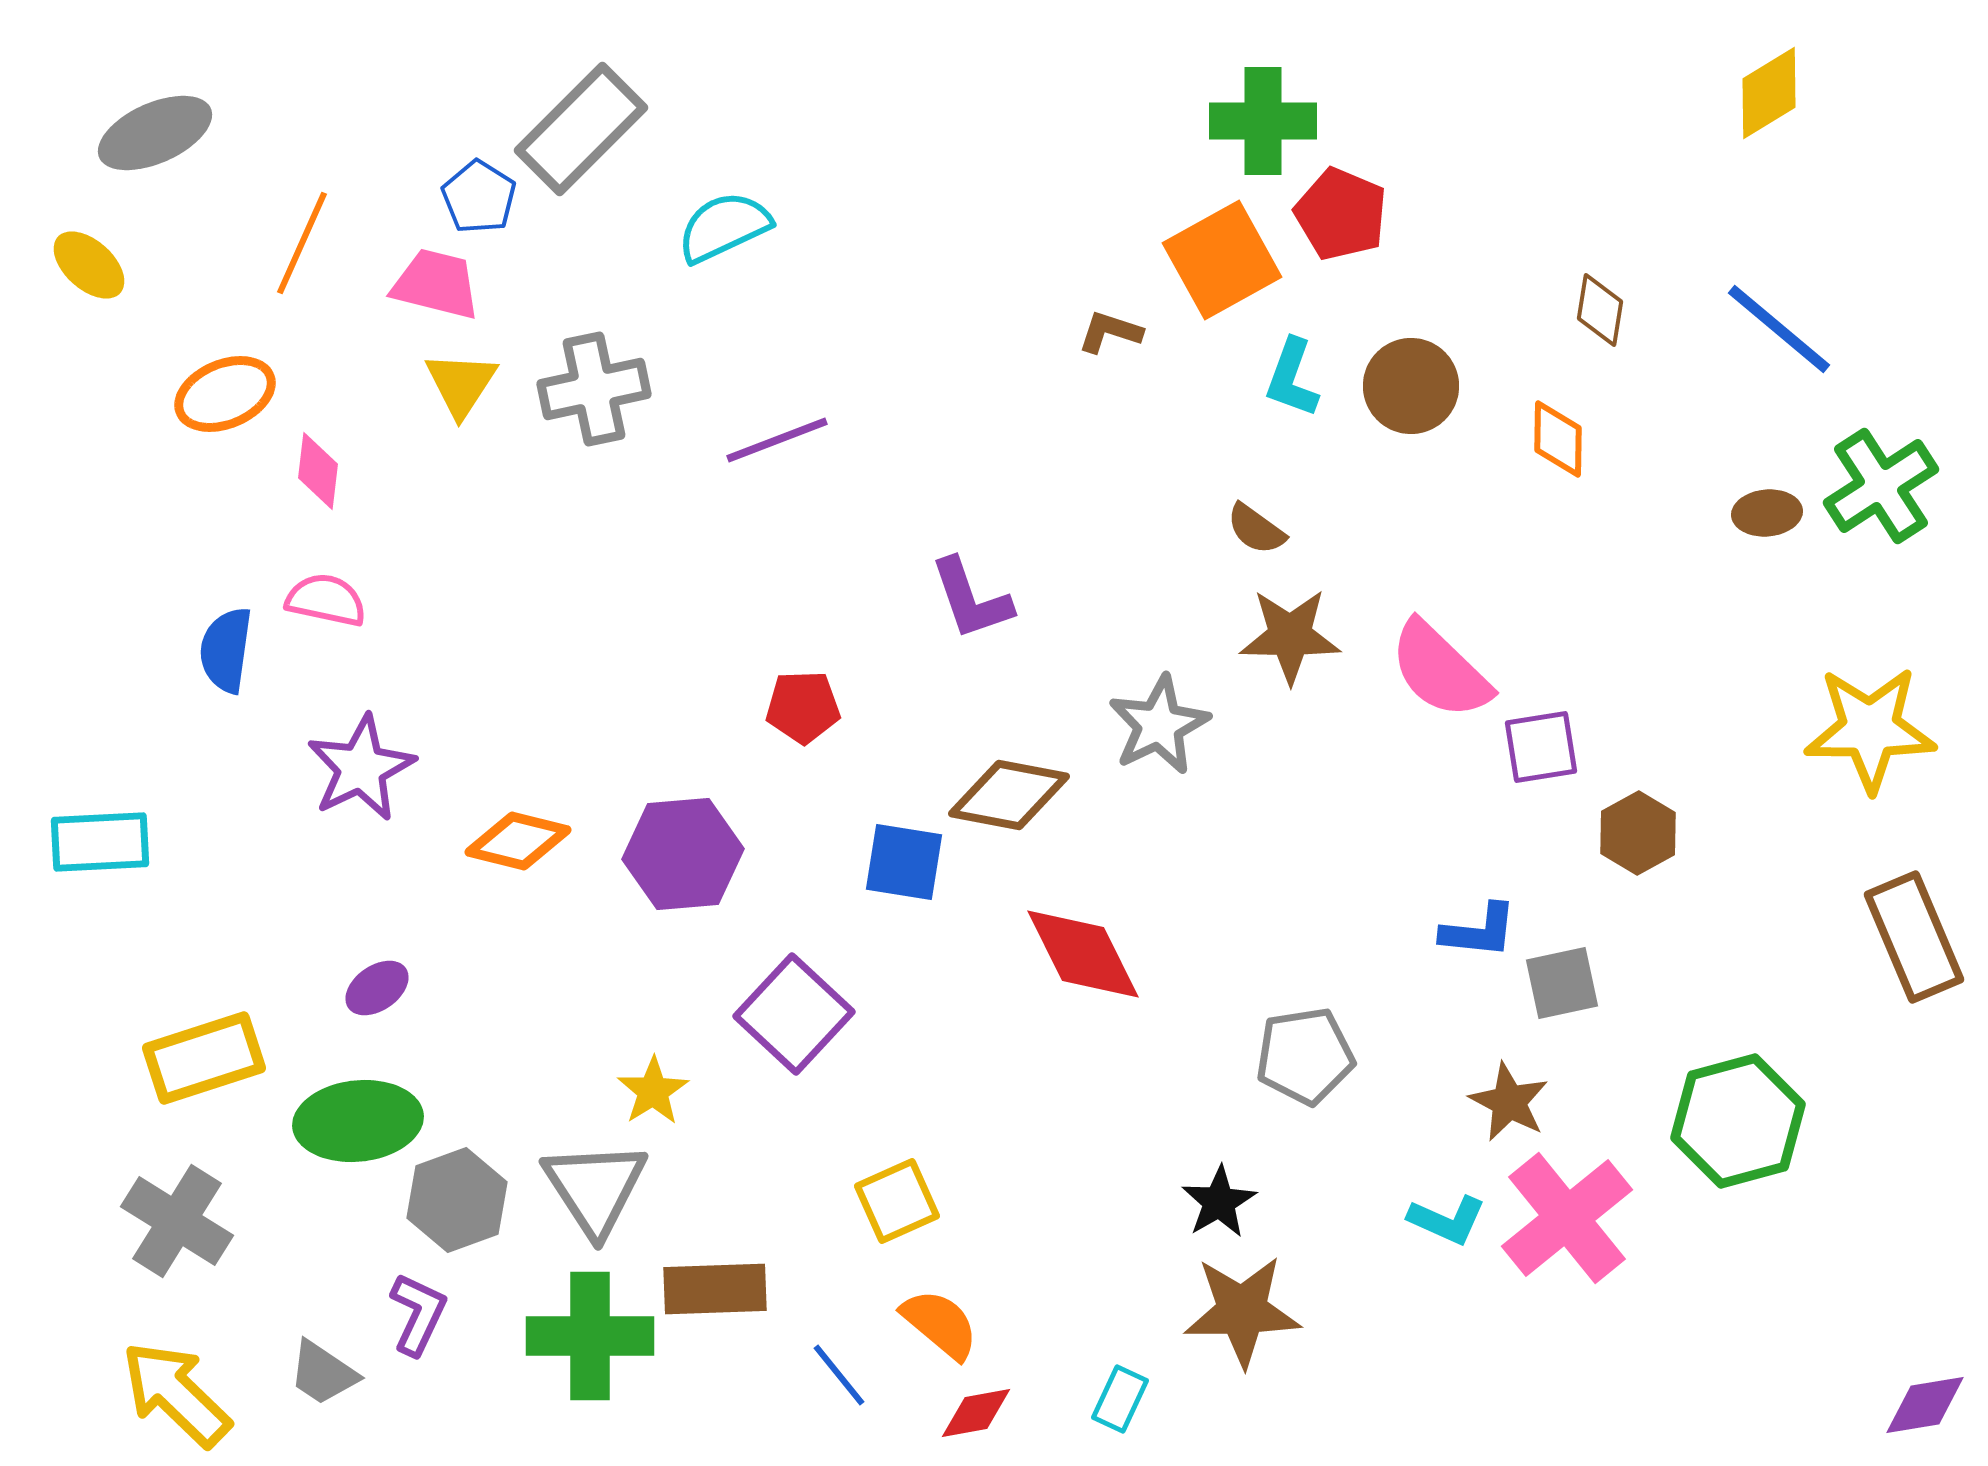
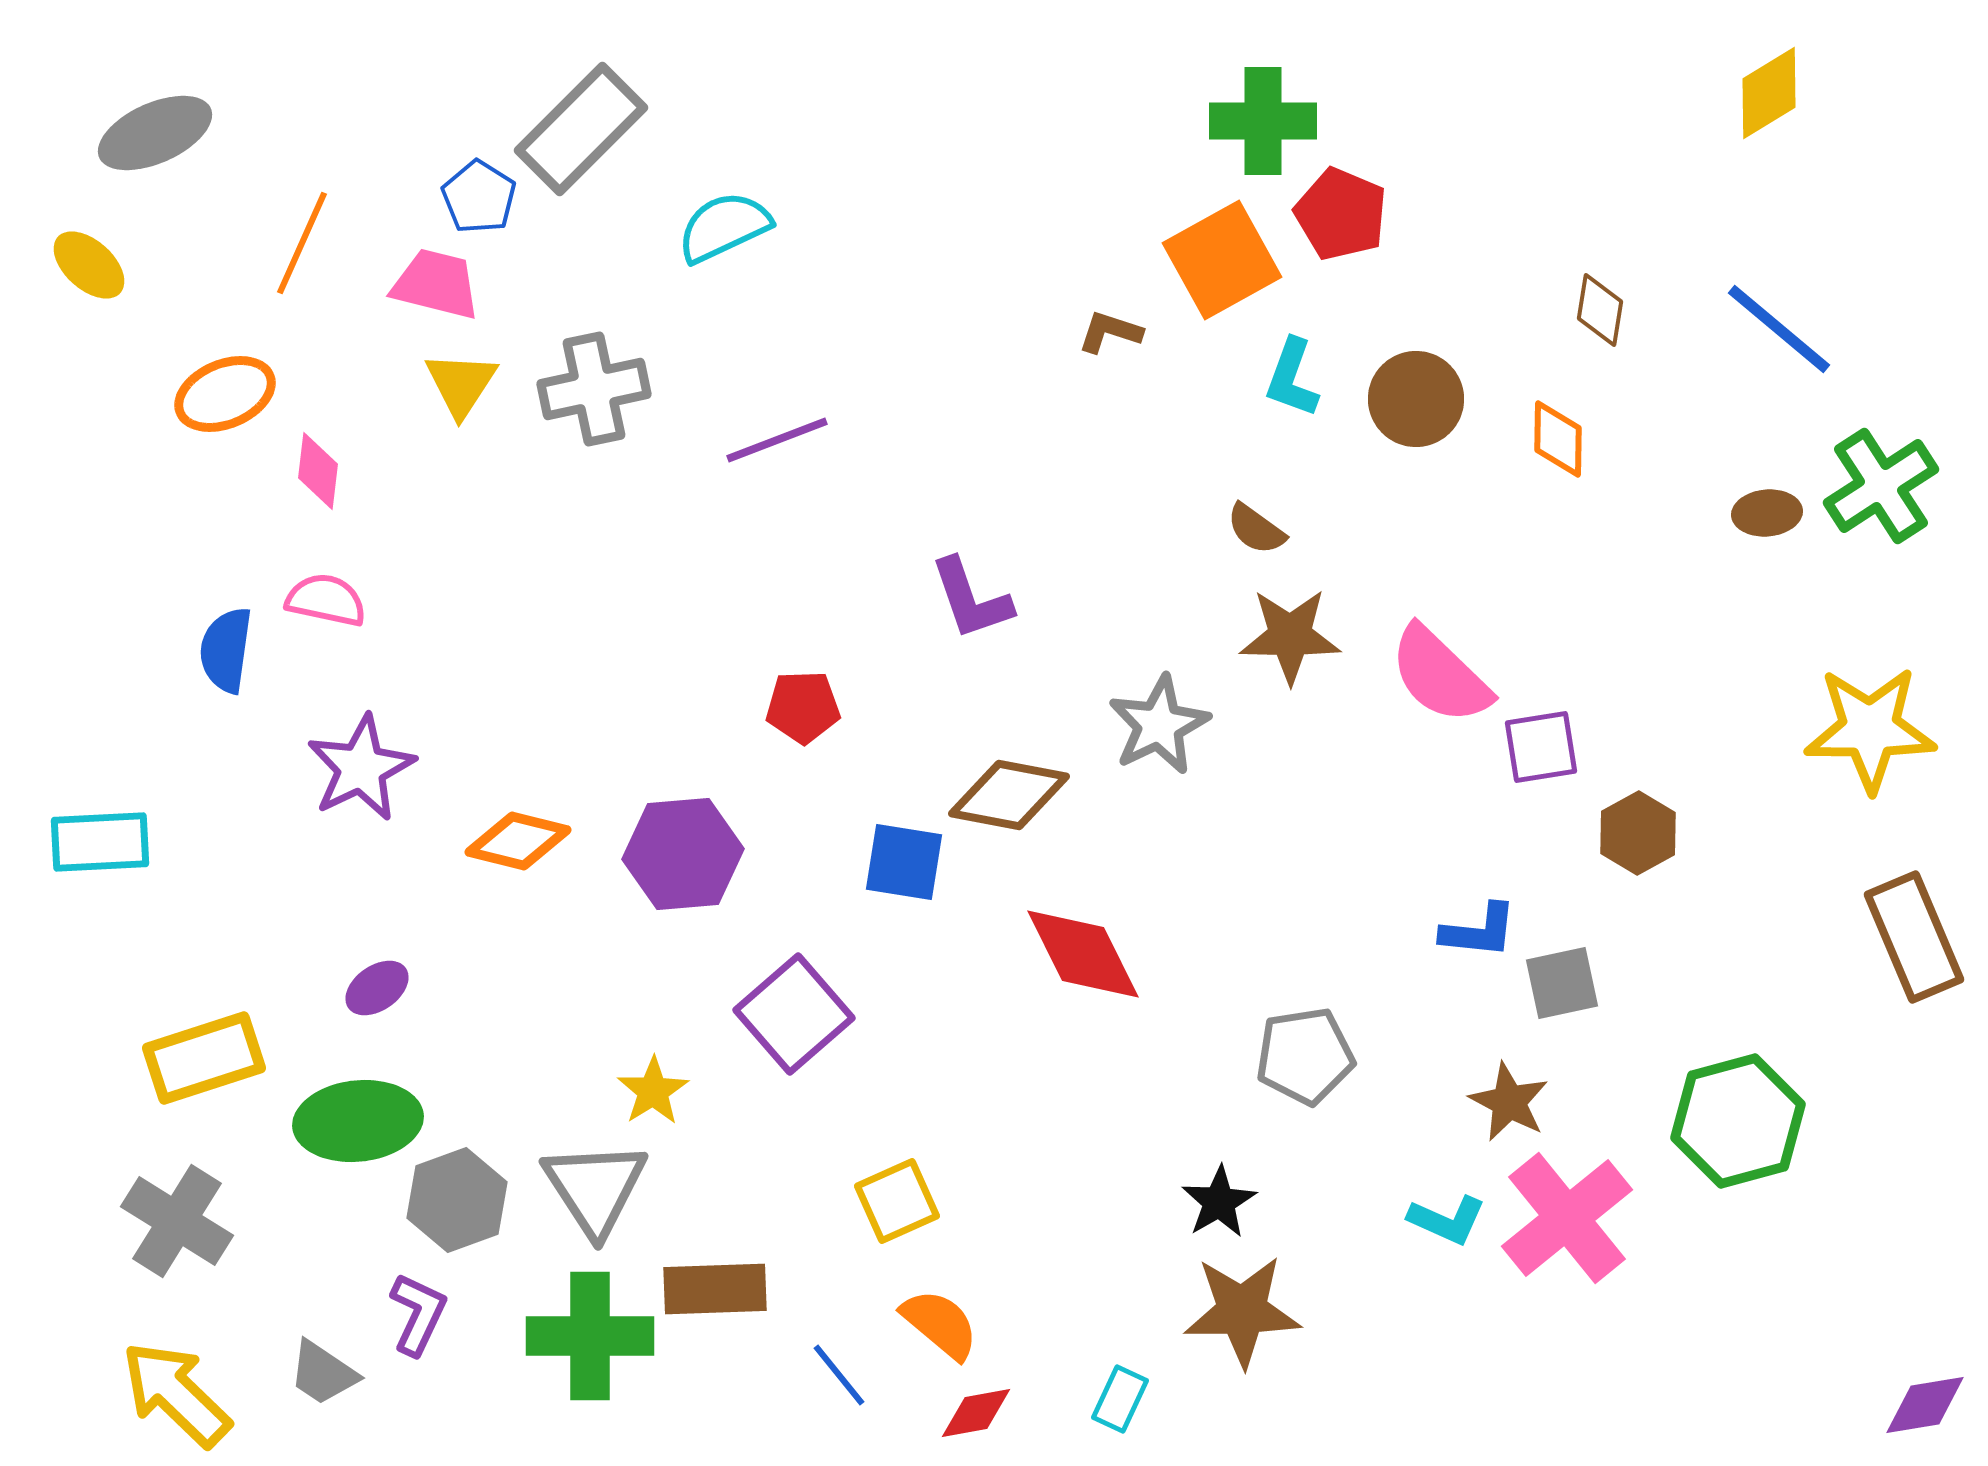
brown circle at (1411, 386): moved 5 px right, 13 px down
pink semicircle at (1440, 670): moved 5 px down
purple square at (794, 1014): rotated 6 degrees clockwise
